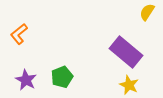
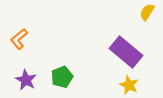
orange L-shape: moved 5 px down
